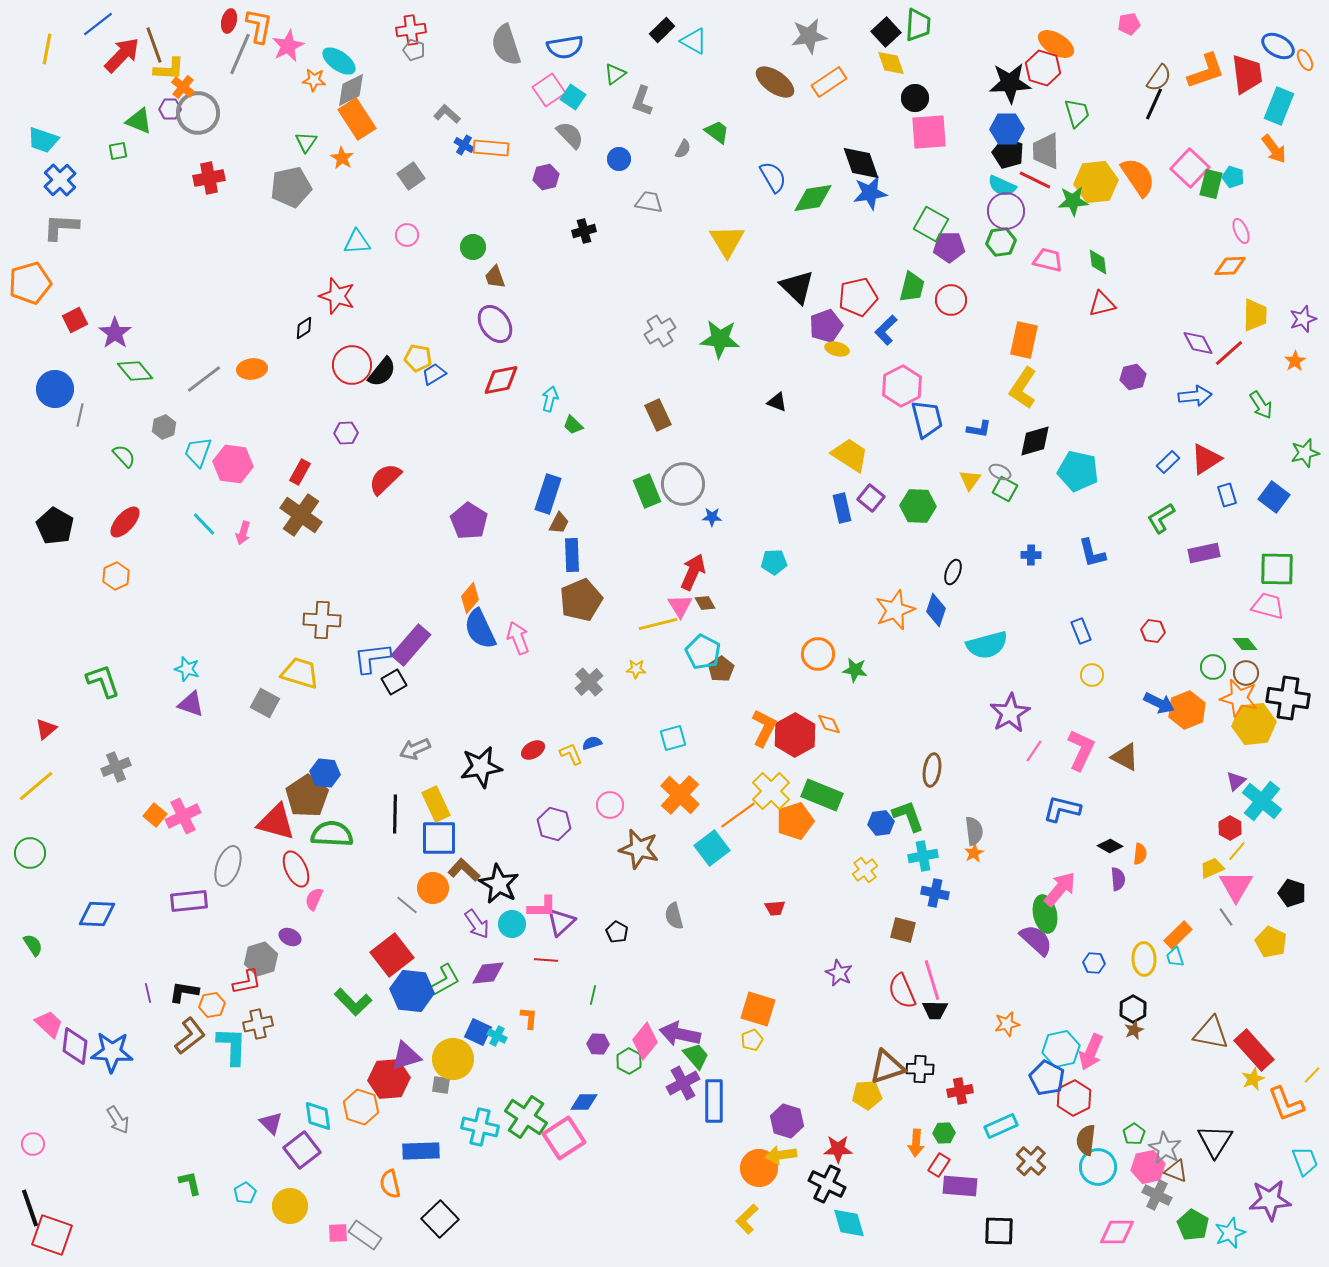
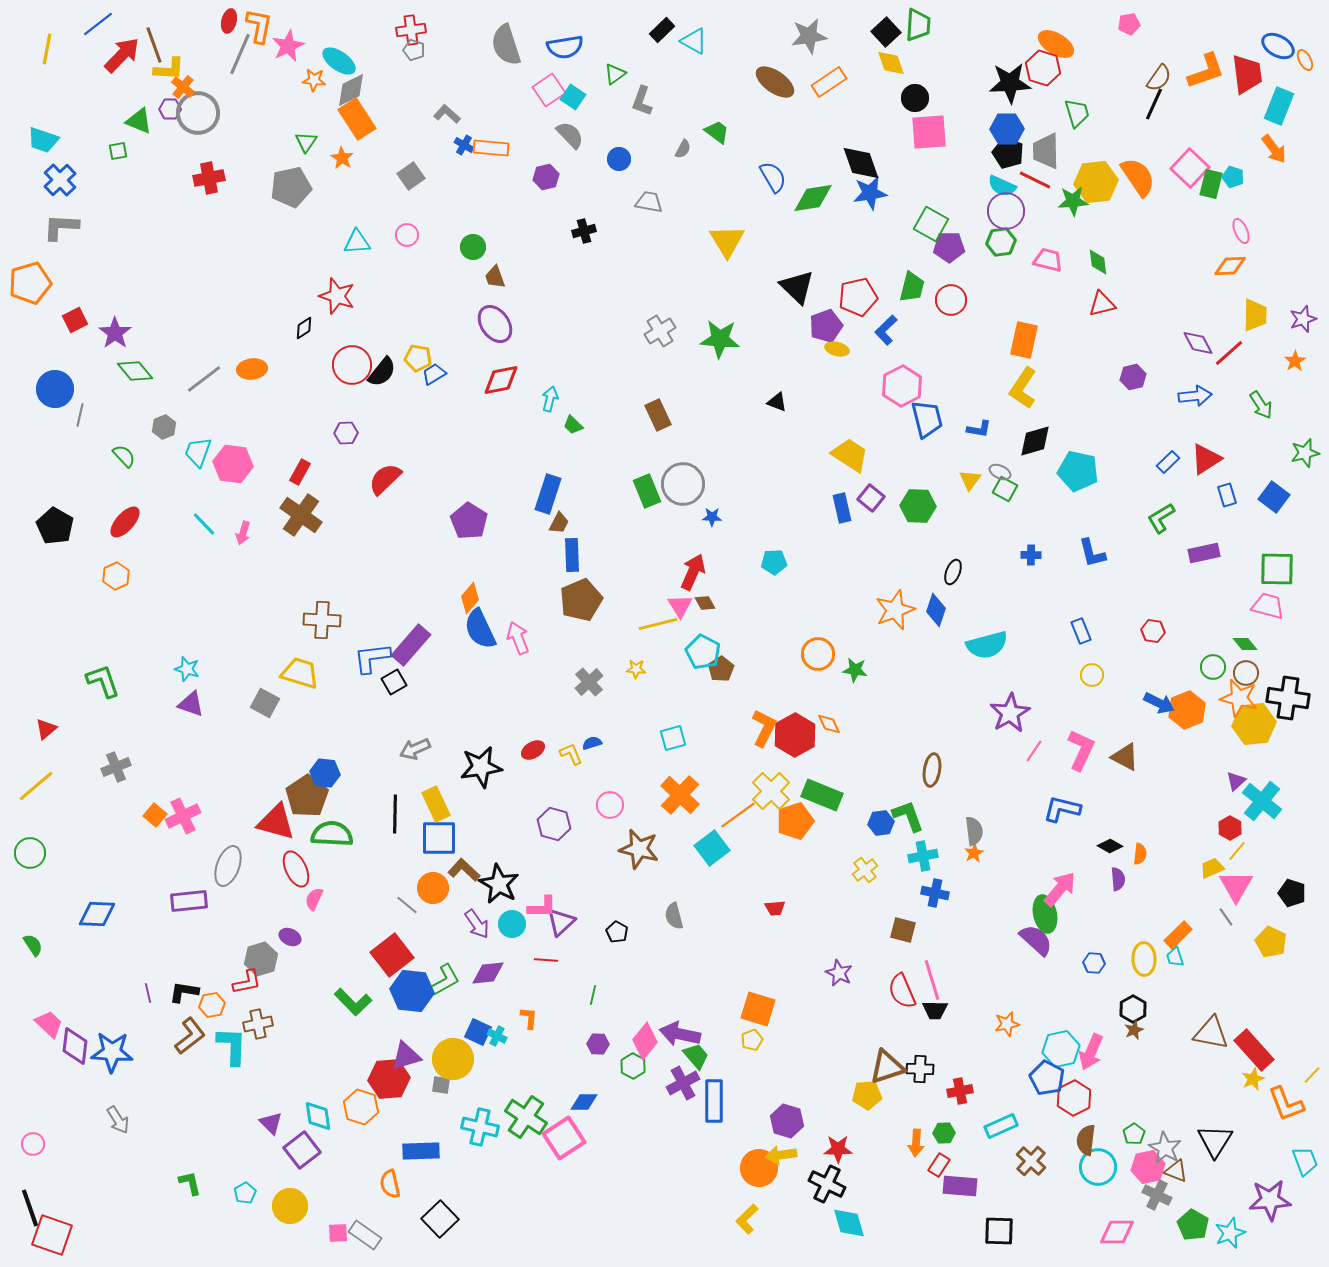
green hexagon at (629, 1061): moved 4 px right, 5 px down
